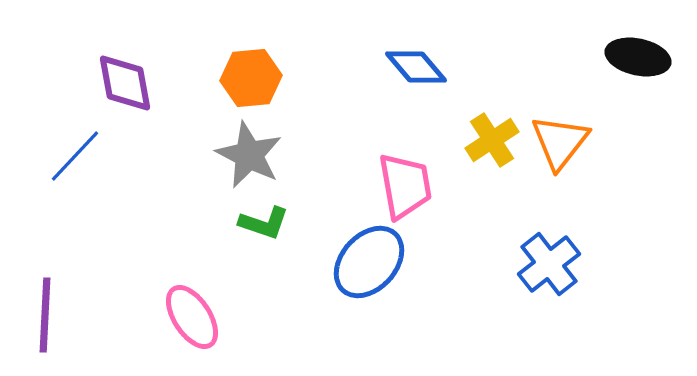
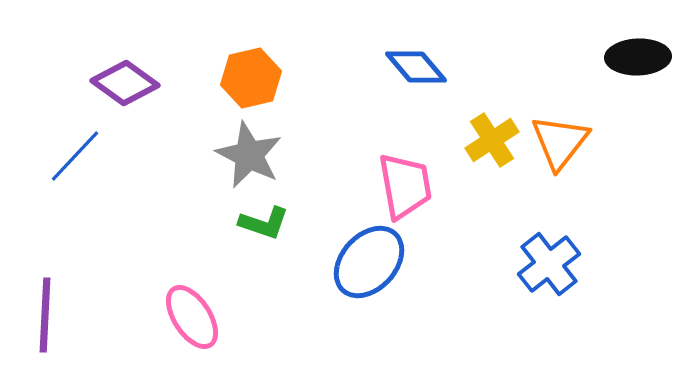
black ellipse: rotated 14 degrees counterclockwise
orange hexagon: rotated 8 degrees counterclockwise
purple diamond: rotated 44 degrees counterclockwise
